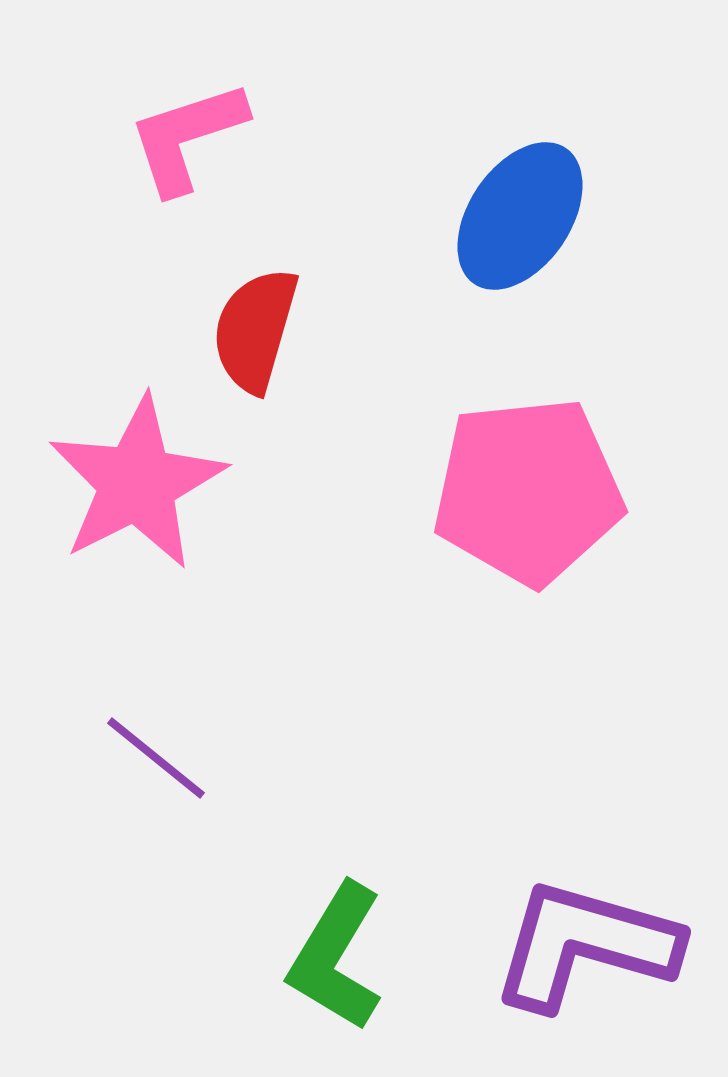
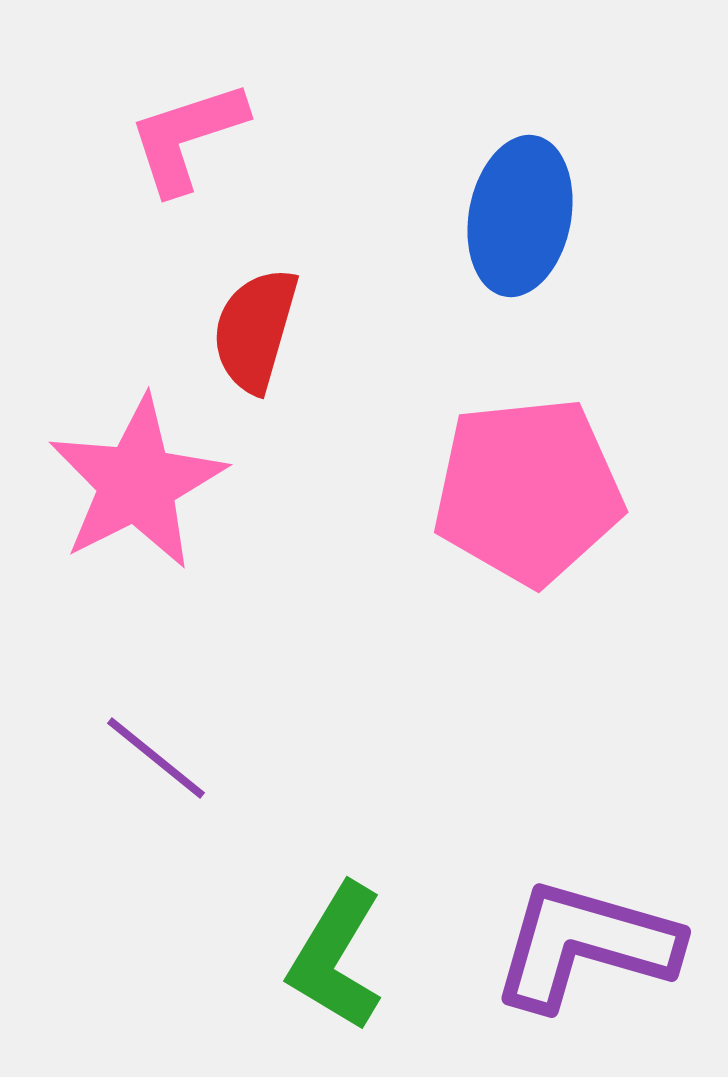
blue ellipse: rotated 23 degrees counterclockwise
